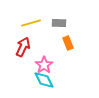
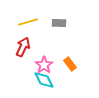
yellow line: moved 3 px left, 1 px up
orange rectangle: moved 2 px right, 21 px down; rotated 16 degrees counterclockwise
